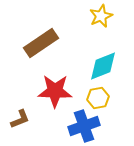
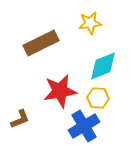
yellow star: moved 11 px left, 7 px down; rotated 15 degrees clockwise
brown rectangle: rotated 8 degrees clockwise
red star: moved 5 px right; rotated 12 degrees counterclockwise
yellow hexagon: rotated 15 degrees clockwise
blue cross: rotated 12 degrees counterclockwise
